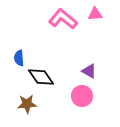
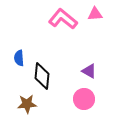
black diamond: moved 1 px right, 1 px up; rotated 40 degrees clockwise
pink circle: moved 2 px right, 3 px down
